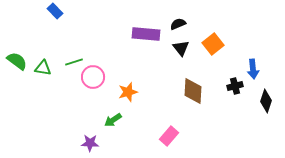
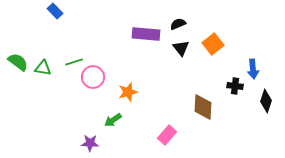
green semicircle: moved 1 px right, 1 px down
black cross: rotated 21 degrees clockwise
brown diamond: moved 10 px right, 16 px down
pink rectangle: moved 2 px left, 1 px up
